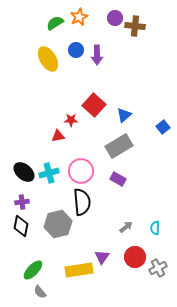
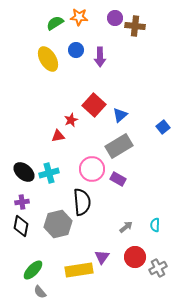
orange star: rotated 30 degrees clockwise
purple arrow: moved 3 px right, 2 px down
blue triangle: moved 4 px left
red star: rotated 24 degrees counterclockwise
pink circle: moved 11 px right, 2 px up
cyan semicircle: moved 3 px up
